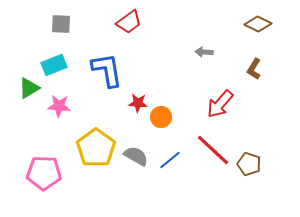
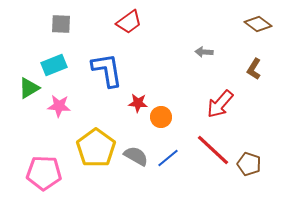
brown diamond: rotated 12 degrees clockwise
blue line: moved 2 px left, 2 px up
